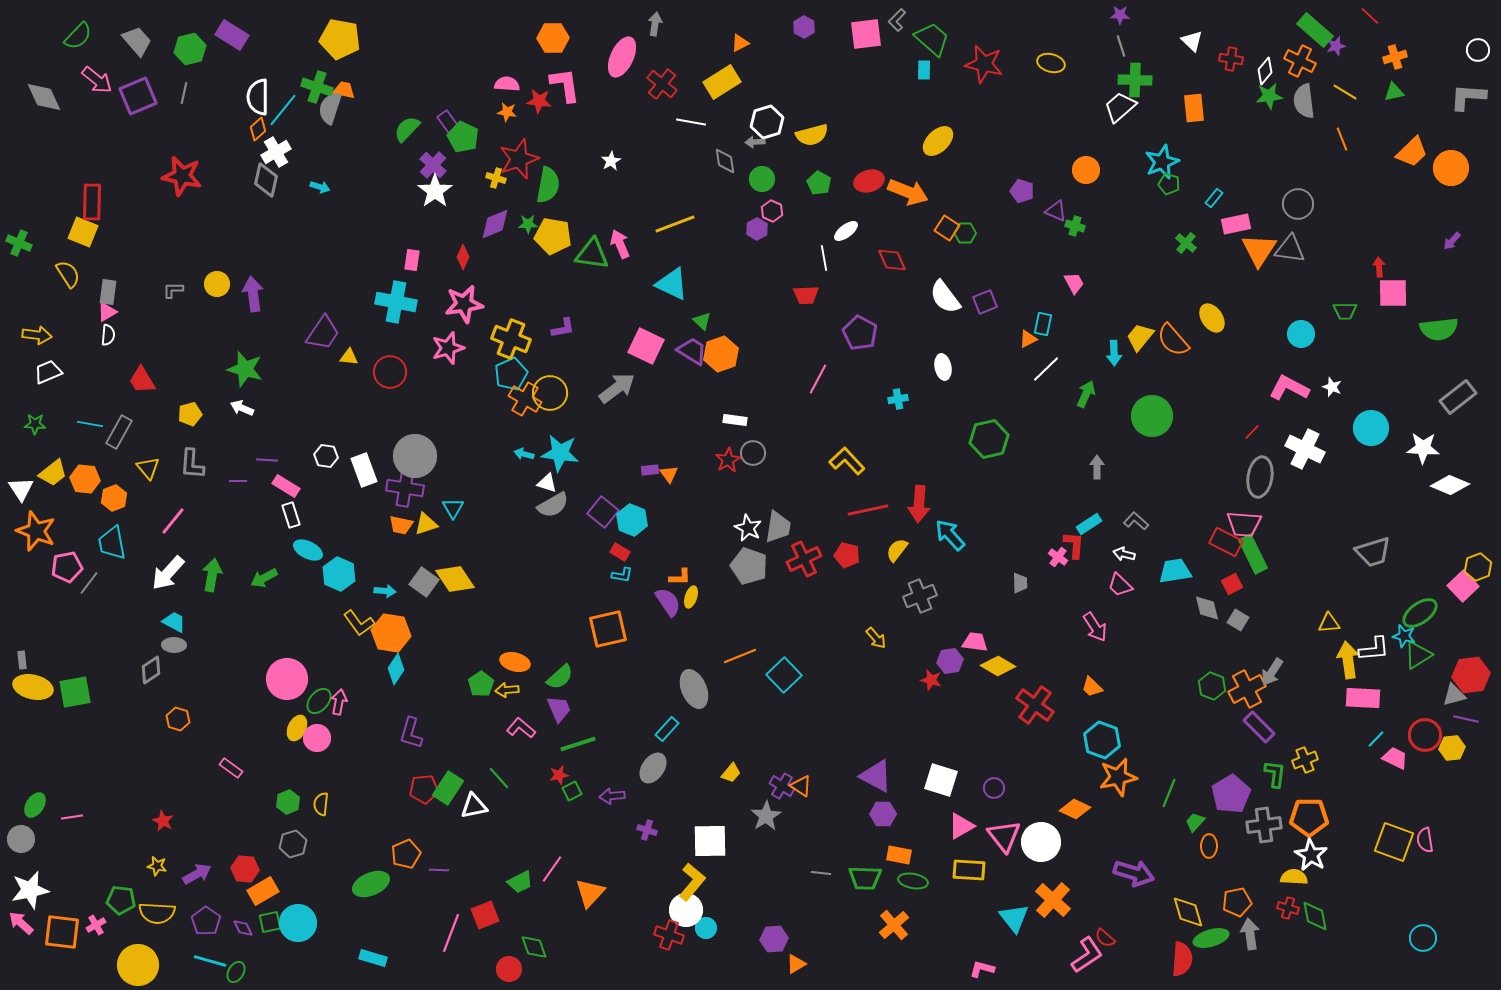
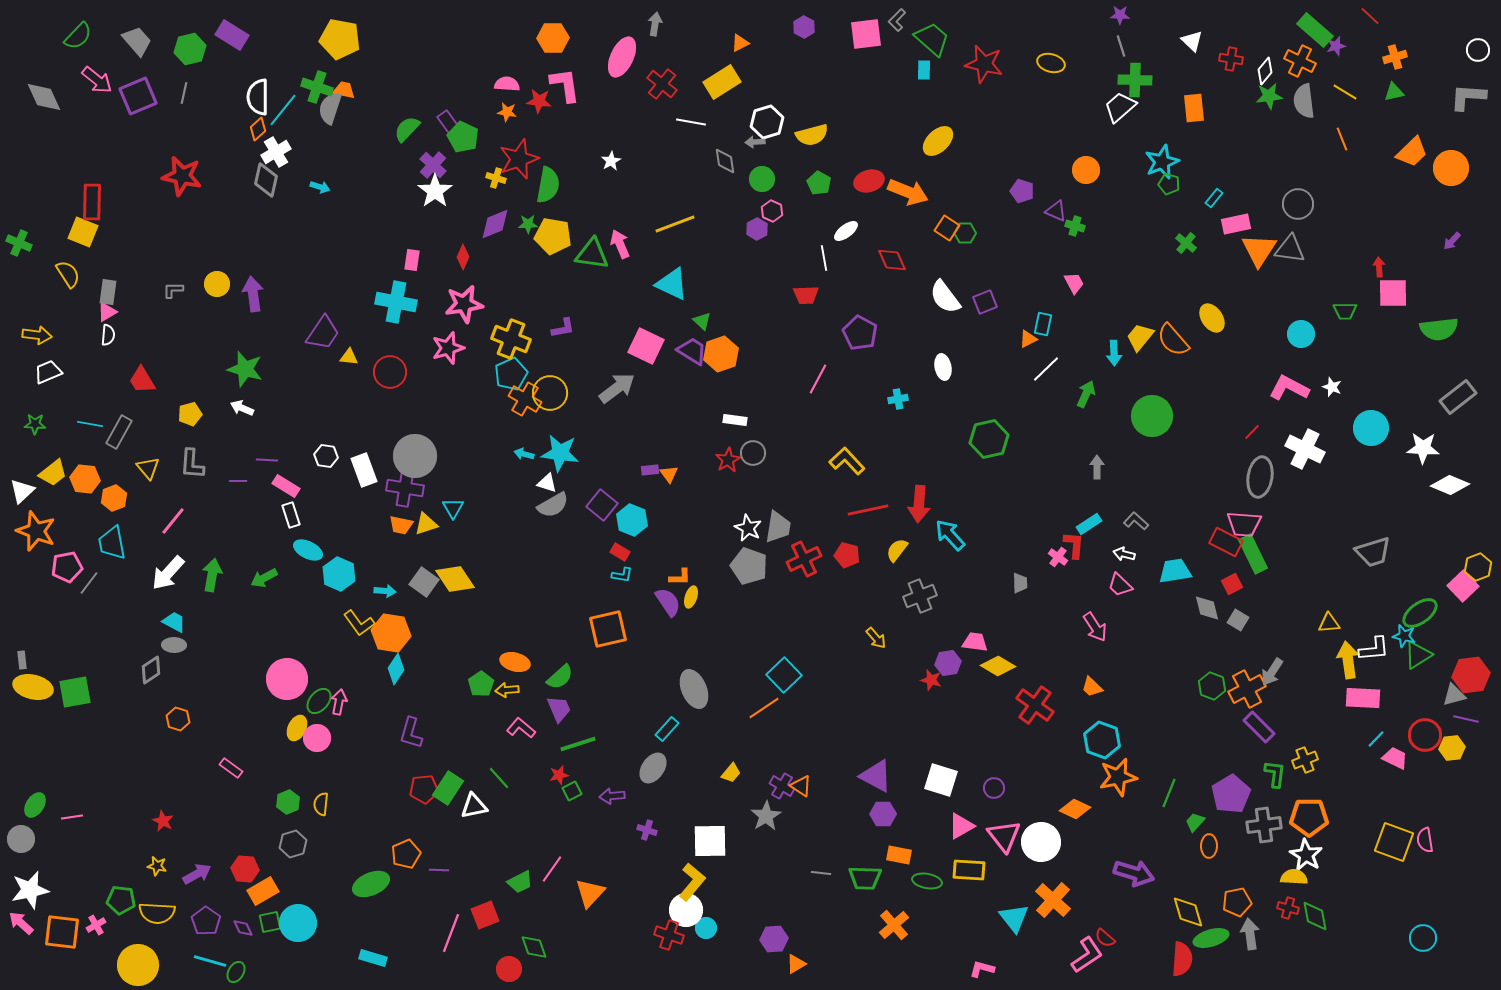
white triangle at (21, 489): moved 1 px right, 2 px down; rotated 20 degrees clockwise
purple square at (603, 512): moved 1 px left, 7 px up
orange line at (740, 656): moved 24 px right, 52 px down; rotated 12 degrees counterclockwise
purple hexagon at (950, 661): moved 2 px left, 2 px down
white star at (1311, 855): moved 5 px left
green ellipse at (913, 881): moved 14 px right
